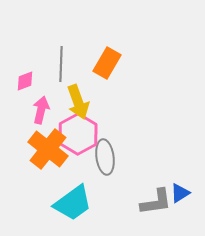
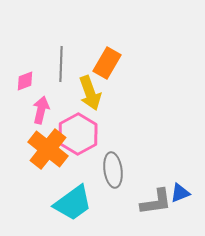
yellow arrow: moved 12 px right, 9 px up
gray ellipse: moved 8 px right, 13 px down
blue triangle: rotated 10 degrees clockwise
